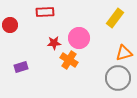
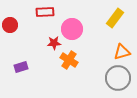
pink circle: moved 7 px left, 9 px up
orange triangle: moved 2 px left, 1 px up
